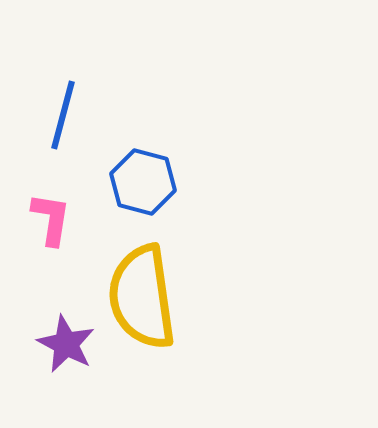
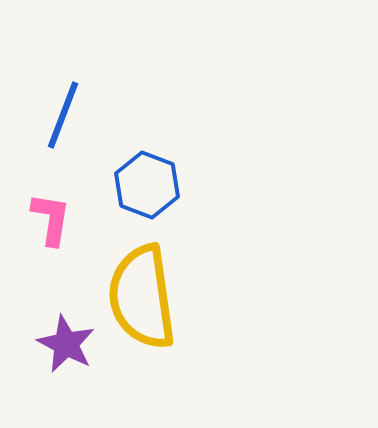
blue line: rotated 6 degrees clockwise
blue hexagon: moved 4 px right, 3 px down; rotated 6 degrees clockwise
